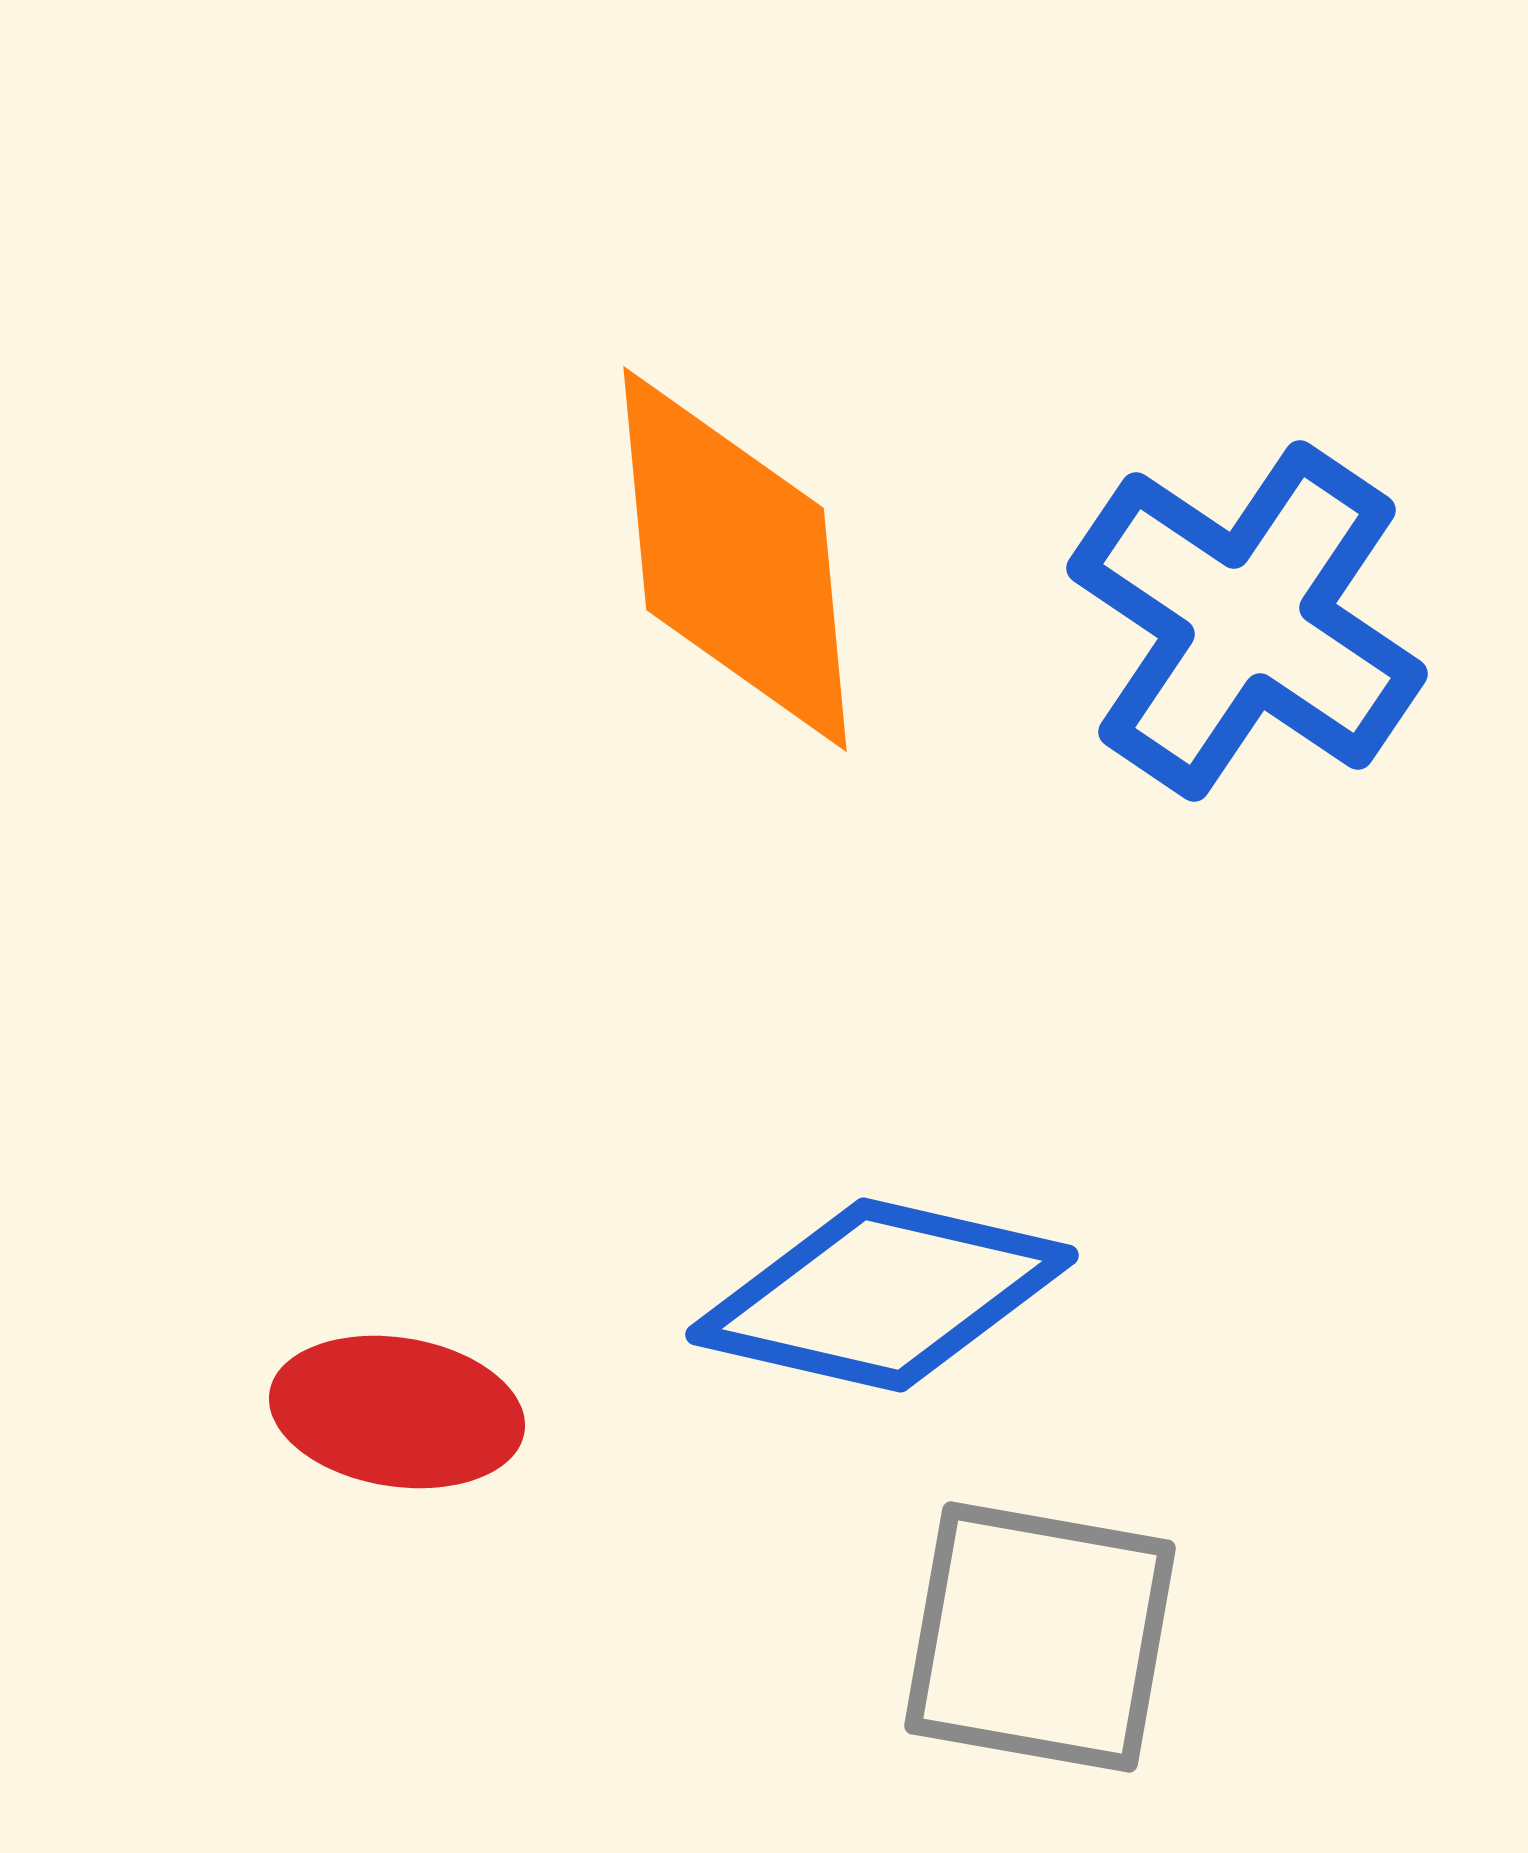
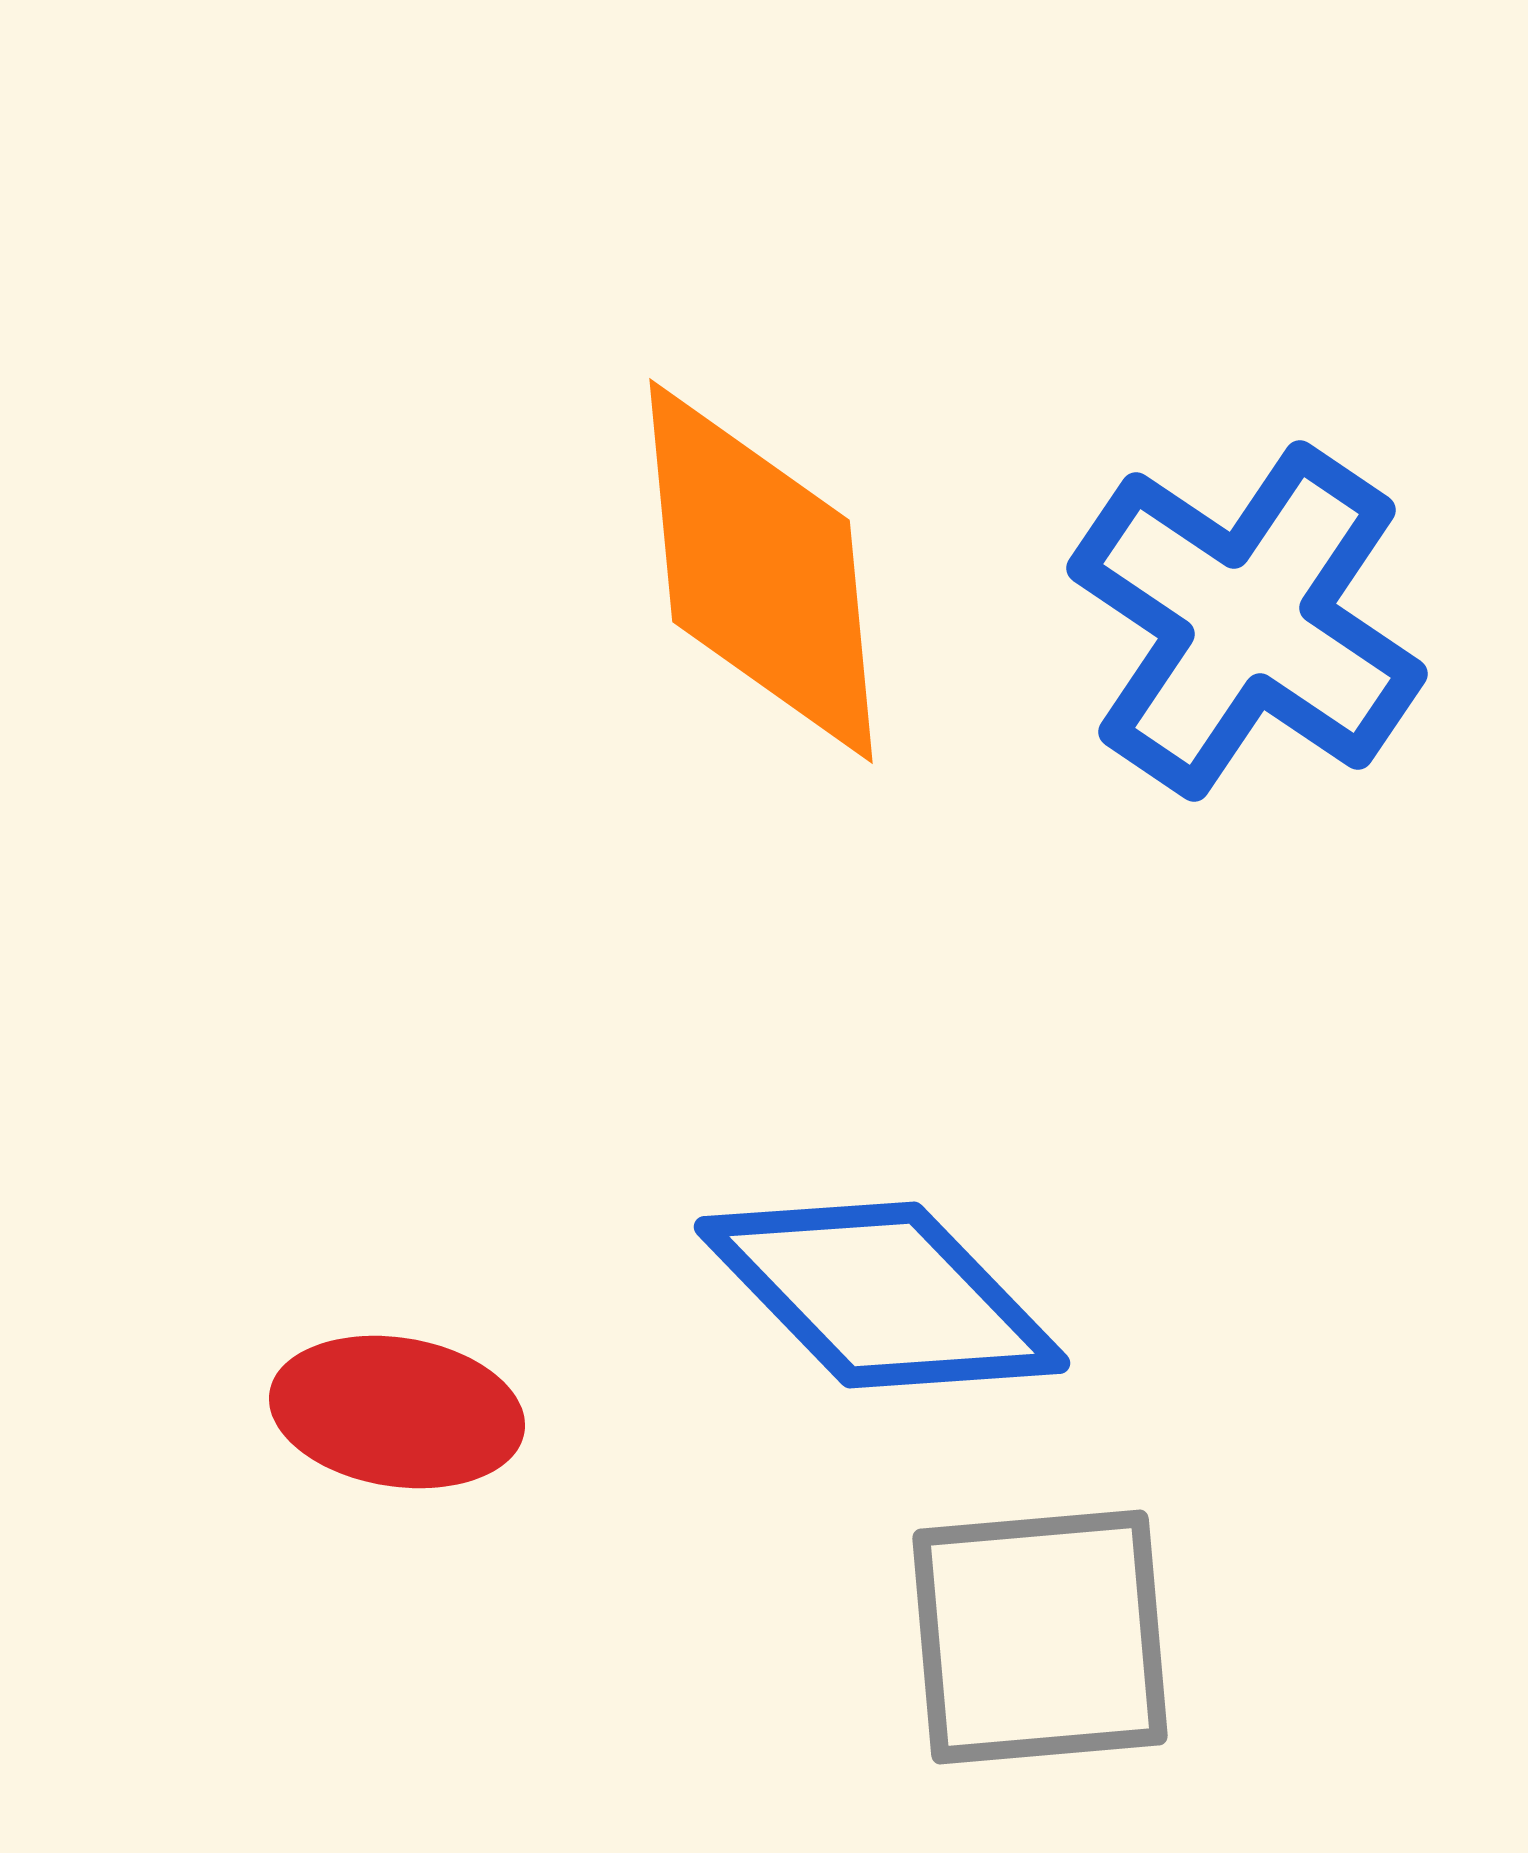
orange diamond: moved 26 px right, 12 px down
blue diamond: rotated 33 degrees clockwise
gray square: rotated 15 degrees counterclockwise
